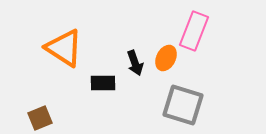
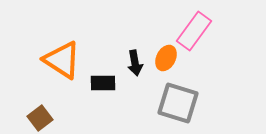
pink rectangle: rotated 15 degrees clockwise
orange triangle: moved 2 px left, 12 px down
black arrow: rotated 10 degrees clockwise
gray square: moved 5 px left, 2 px up
brown square: rotated 15 degrees counterclockwise
